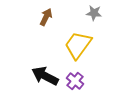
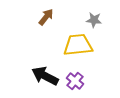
gray star: moved 7 px down
brown arrow: rotated 12 degrees clockwise
yellow trapezoid: rotated 48 degrees clockwise
